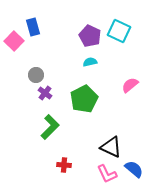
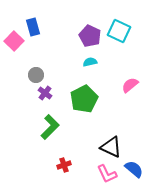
red cross: rotated 24 degrees counterclockwise
